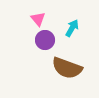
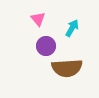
purple circle: moved 1 px right, 6 px down
brown semicircle: rotated 24 degrees counterclockwise
